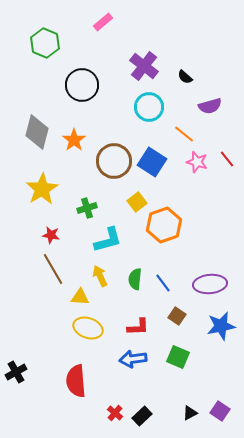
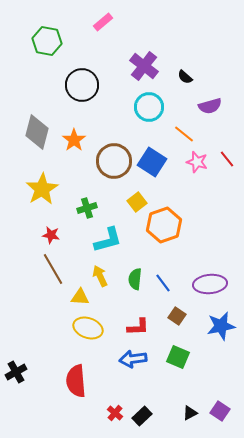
green hexagon: moved 2 px right, 2 px up; rotated 12 degrees counterclockwise
